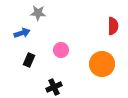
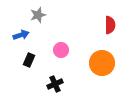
gray star: moved 2 px down; rotated 21 degrees counterclockwise
red semicircle: moved 3 px left, 1 px up
blue arrow: moved 1 px left, 2 px down
orange circle: moved 1 px up
black cross: moved 1 px right, 3 px up
